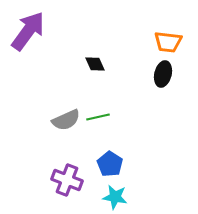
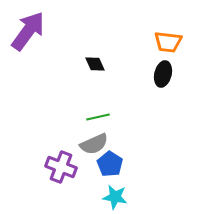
gray semicircle: moved 28 px right, 24 px down
purple cross: moved 6 px left, 13 px up
